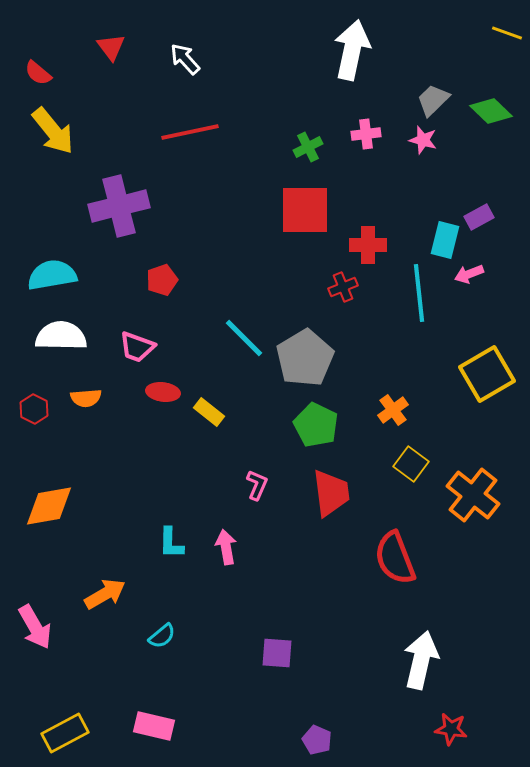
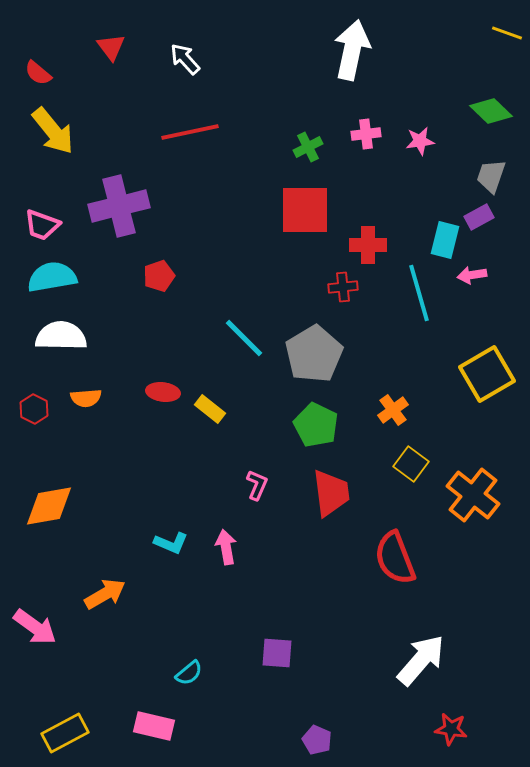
gray trapezoid at (433, 100): moved 58 px right, 76 px down; rotated 27 degrees counterclockwise
pink star at (423, 140): moved 3 px left, 1 px down; rotated 24 degrees counterclockwise
pink arrow at (469, 274): moved 3 px right, 1 px down; rotated 12 degrees clockwise
cyan semicircle at (52, 275): moved 2 px down
red pentagon at (162, 280): moved 3 px left, 4 px up
red cross at (343, 287): rotated 16 degrees clockwise
cyan line at (419, 293): rotated 10 degrees counterclockwise
pink trapezoid at (137, 347): moved 95 px left, 122 px up
gray pentagon at (305, 358): moved 9 px right, 4 px up
yellow rectangle at (209, 412): moved 1 px right, 3 px up
cyan L-shape at (171, 543): rotated 68 degrees counterclockwise
pink arrow at (35, 627): rotated 24 degrees counterclockwise
cyan semicircle at (162, 636): moved 27 px right, 37 px down
white arrow at (421, 660): rotated 28 degrees clockwise
